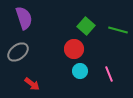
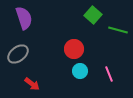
green square: moved 7 px right, 11 px up
gray ellipse: moved 2 px down
